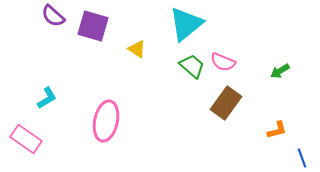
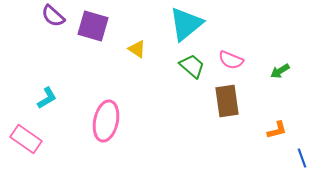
pink semicircle: moved 8 px right, 2 px up
brown rectangle: moved 1 px right, 2 px up; rotated 44 degrees counterclockwise
